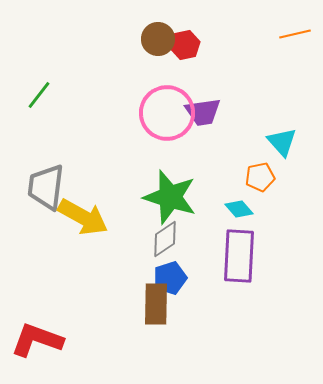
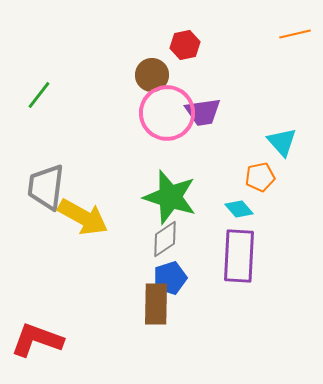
brown circle: moved 6 px left, 36 px down
